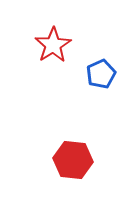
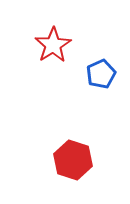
red hexagon: rotated 12 degrees clockwise
